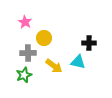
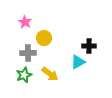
black cross: moved 3 px down
cyan triangle: rotated 42 degrees counterclockwise
yellow arrow: moved 4 px left, 8 px down
